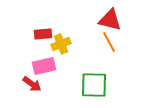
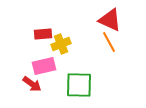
red triangle: rotated 10 degrees clockwise
green square: moved 15 px left
